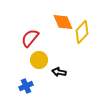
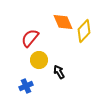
yellow diamond: moved 2 px right, 1 px up
black arrow: rotated 48 degrees clockwise
